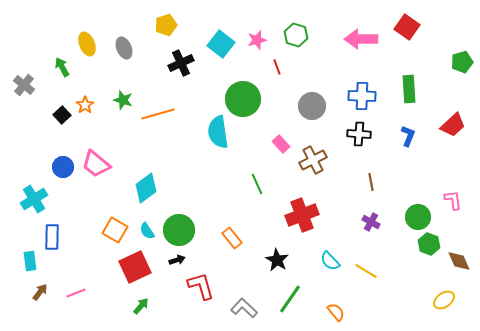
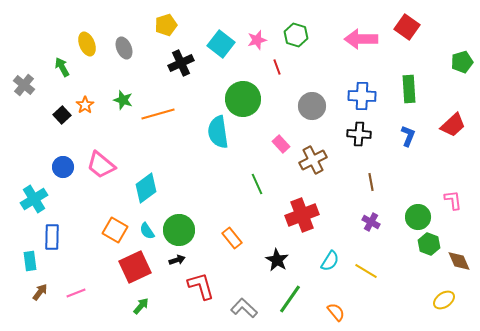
pink trapezoid at (96, 164): moved 5 px right, 1 px down
cyan semicircle at (330, 261): rotated 105 degrees counterclockwise
